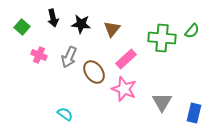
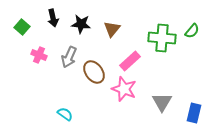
pink rectangle: moved 4 px right, 2 px down
